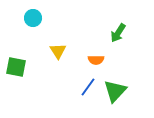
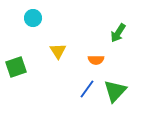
green square: rotated 30 degrees counterclockwise
blue line: moved 1 px left, 2 px down
